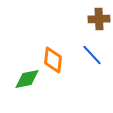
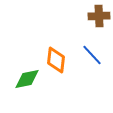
brown cross: moved 3 px up
orange diamond: moved 3 px right
